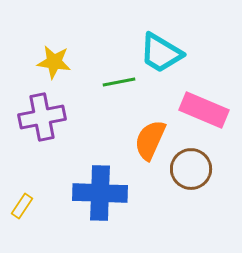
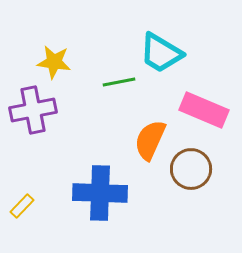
purple cross: moved 9 px left, 7 px up
yellow rectangle: rotated 10 degrees clockwise
